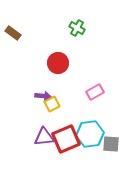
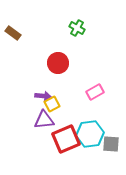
purple triangle: moved 17 px up
